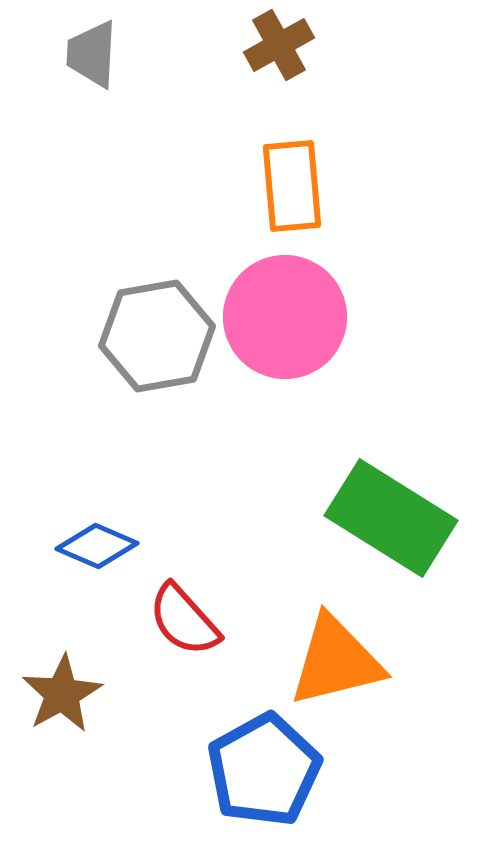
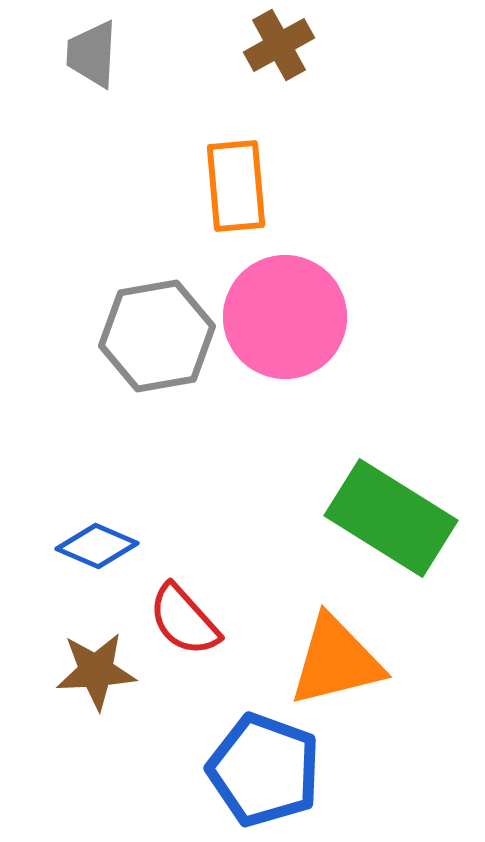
orange rectangle: moved 56 px left
brown star: moved 34 px right, 23 px up; rotated 26 degrees clockwise
blue pentagon: rotated 23 degrees counterclockwise
